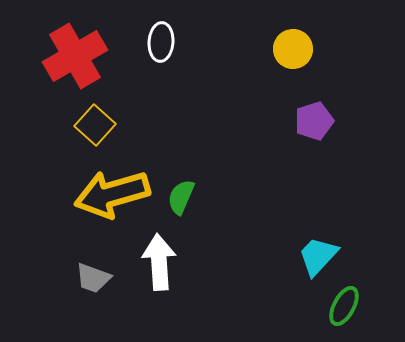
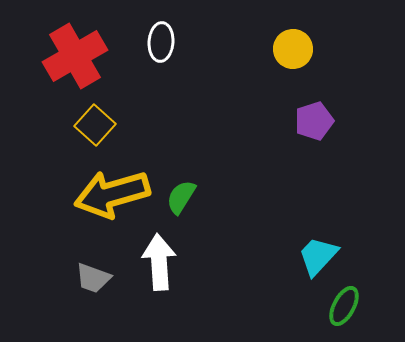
green semicircle: rotated 9 degrees clockwise
